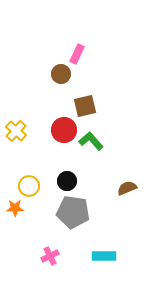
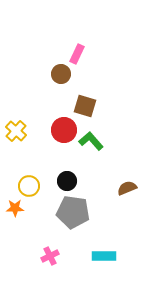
brown square: rotated 30 degrees clockwise
